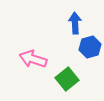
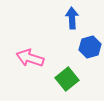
blue arrow: moved 3 px left, 5 px up
pink arrow: moved 3 px left, 1 px up
